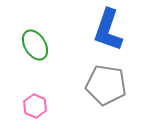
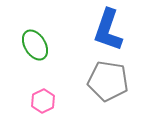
gray pentagon: moved 2 px right, 4 px up
pink hexagon: moved 8 px right, 5 px up; rotated 10 degrees clockwise
